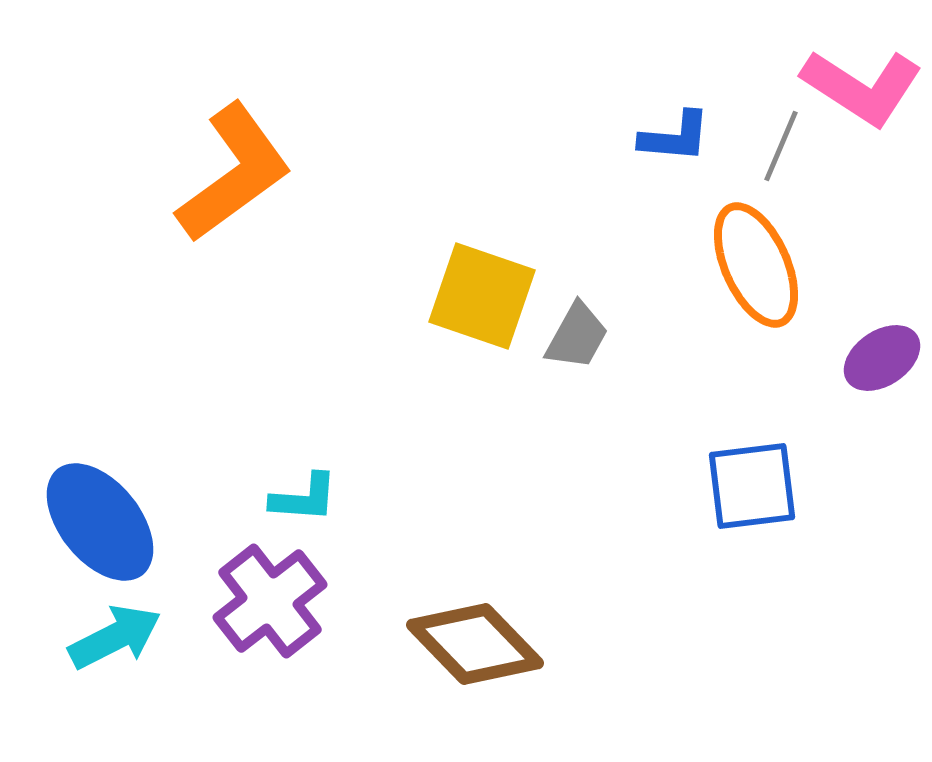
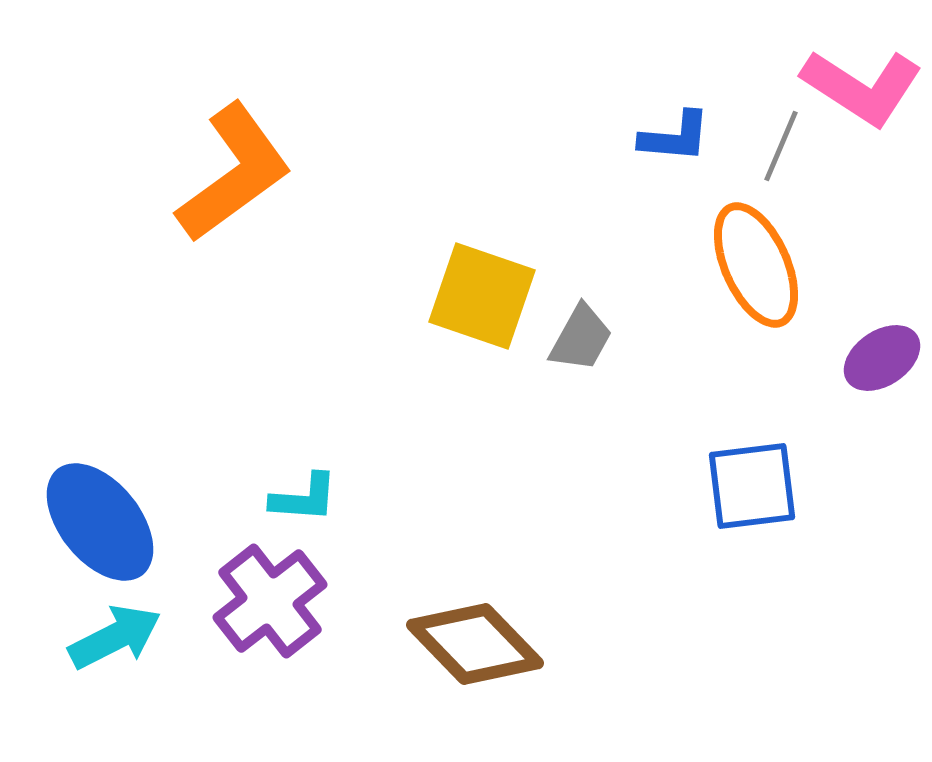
gray trapezoid: moved 4 px right, 2 px down
